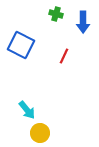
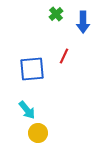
green cross: rotated 32 degrees clockwise
blue square: moved 11 px right, 24 px down; rotated 32 degrees counterclockwise
yellow circle: moved 2 px left
